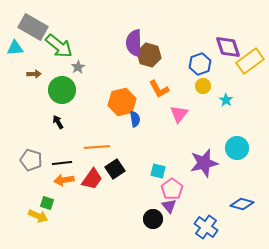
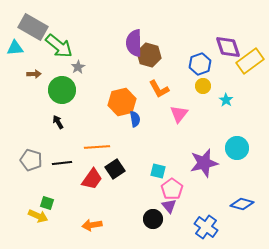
orange arrow: moved 28 px right, 45 px down
